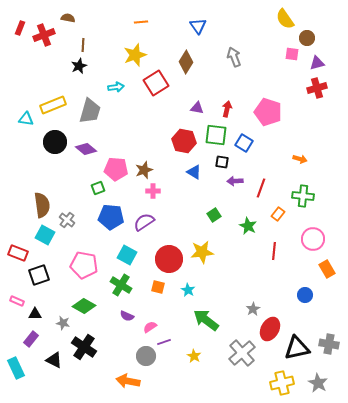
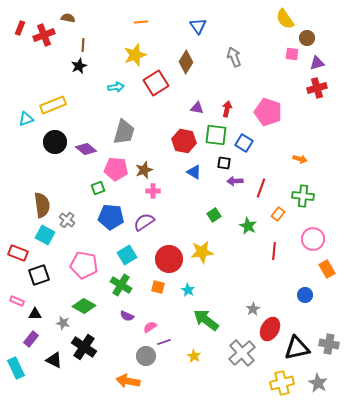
gray trapezoid at (90, 111): moved 34 px right, 21 px down
cyan triangle at (26, 119): rotated 28 degrees counterclockwise
black square at (222, 162): moved 2 px right, 1 px down
cyan square at (127, 255): rotated 30 degrees clockwise
